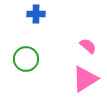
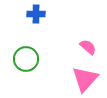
pink semicircle: moved 1 px down
pink triangle: rotated 16 degrees counterclockwise
